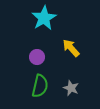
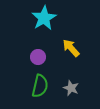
purple circle: moved 1 px right
